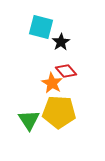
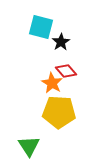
green triangle: moved 26 px down
